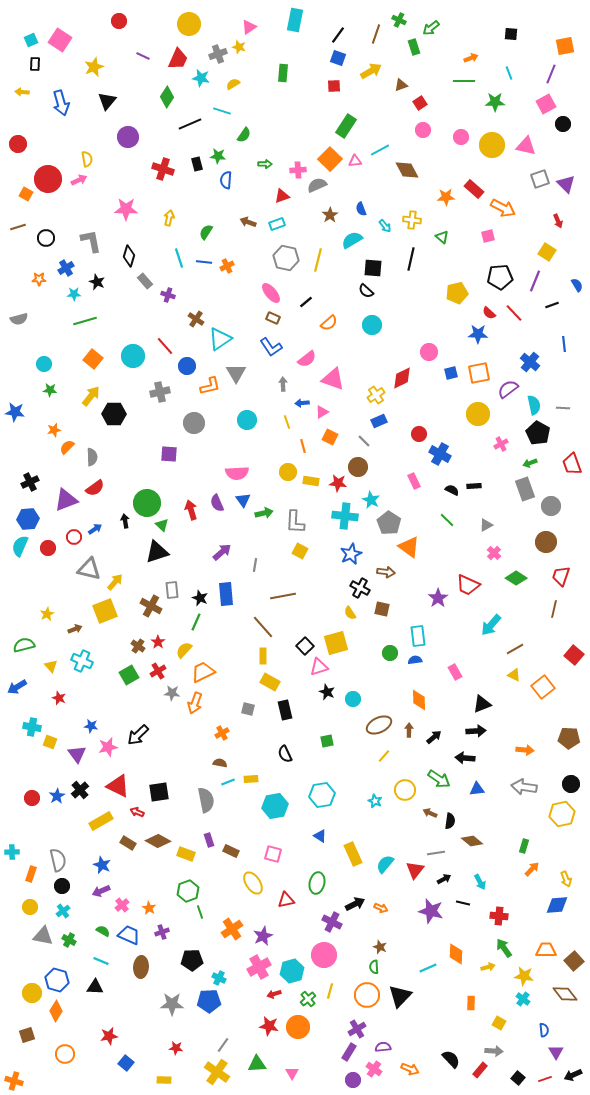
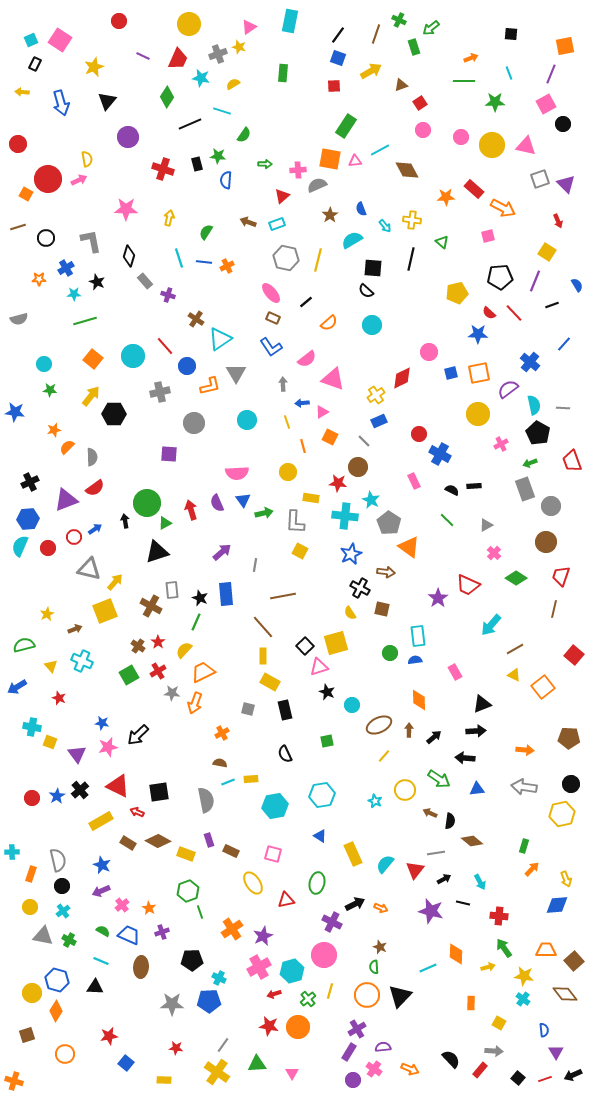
cyan rectangle at (295, 20): moved 5 px left, 1 px down
black rectangle at (35, 64): rotated 24 degrees clockwise
orange square at (330, 159): rotated 35 degrees counterclockwise
red triangle at (282, 196): rotated 21 degrees counterclockwise
green triangle at (442, 237): moved 5 px down
blue line at (564, 344): rotated 49 degrees clockwise
red trapezoid at (572, 464): moved 3 px up
yellow rectangle at (311, 481): moved 17 px down
green triangle at (162, 525): moved 3 px right, 2 px up; rotated 48 degrees clockwise
cyan circle at (353, 699): moved 1 px left, 6 px down
blue star at (91, 726): moved 11 px right, 3 px up
